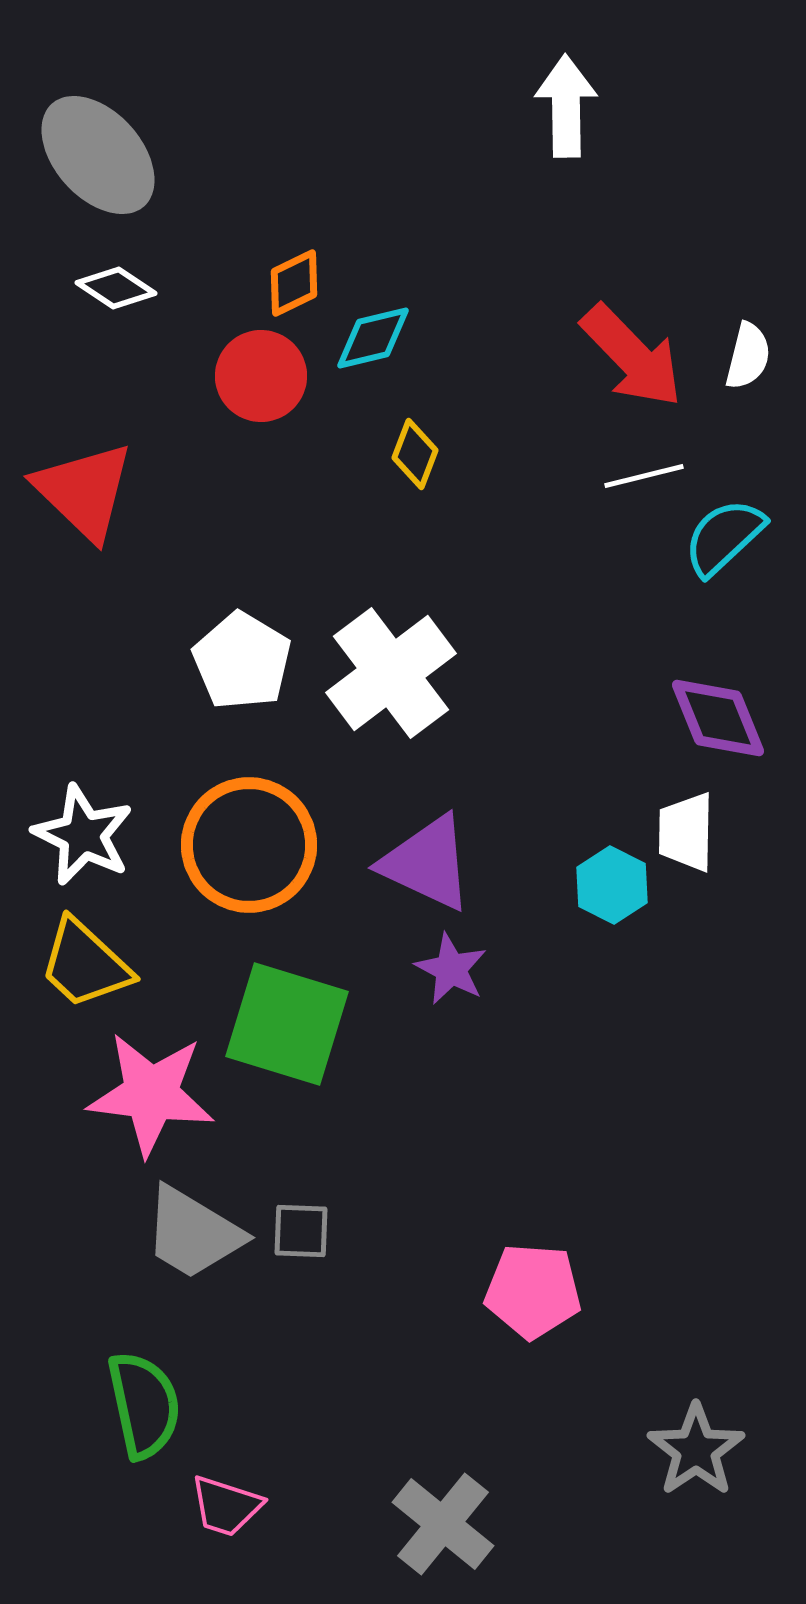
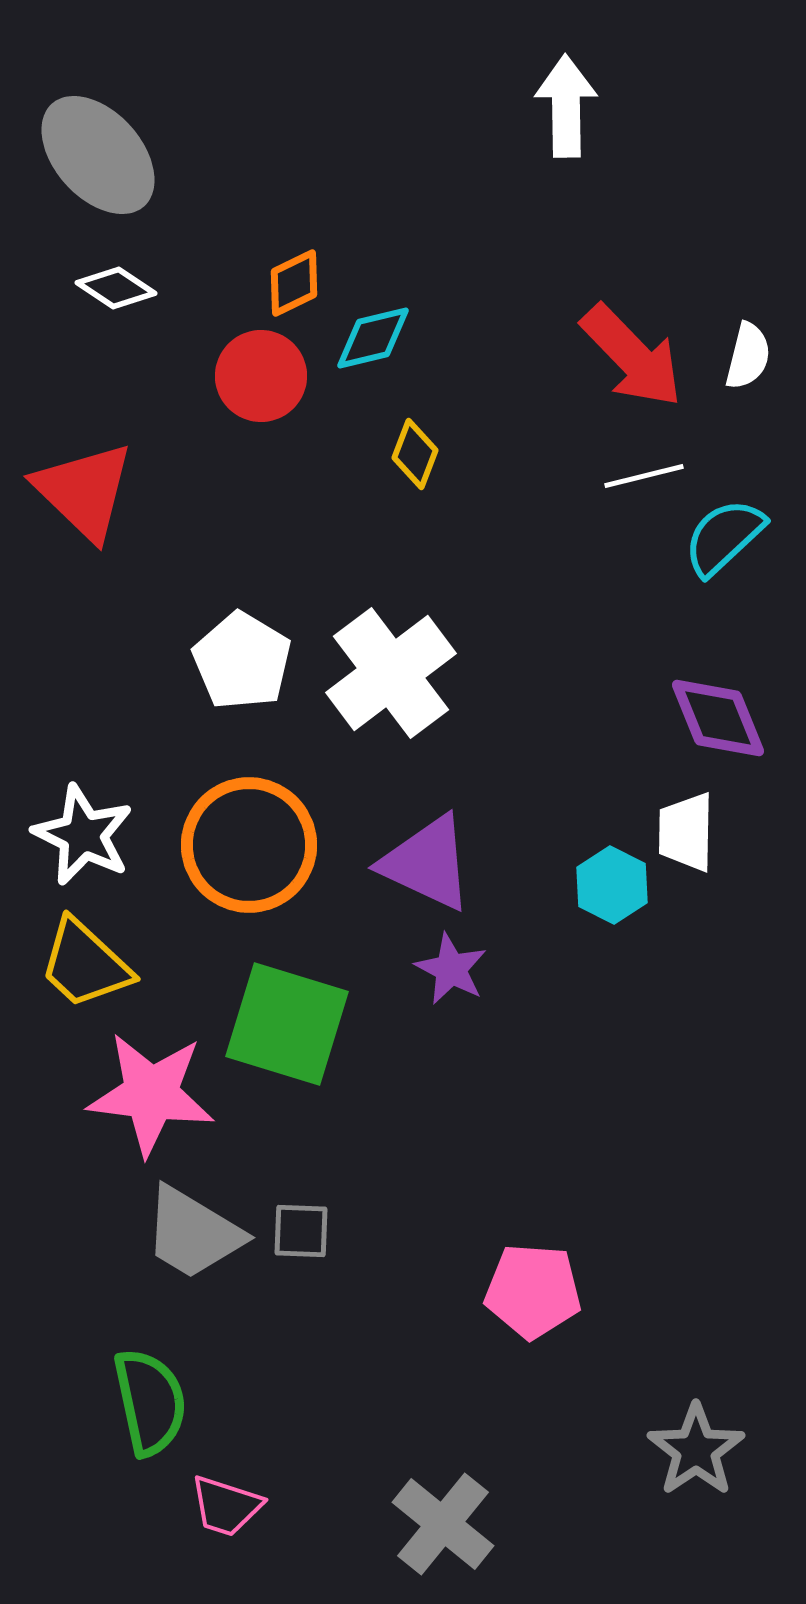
green semicircle: moved 6 px right, 3 px up
